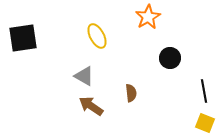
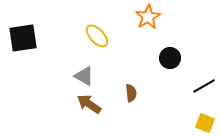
yellow ellipse: rotated 15 degrees counterclockwise
black line: moved 5 px up; rotated 70 degrees clockwise
brown arrow: moved 2 px left, 2 px up
